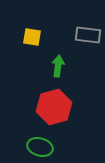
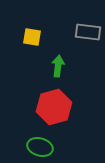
gray rectangle: moved 3 px up
